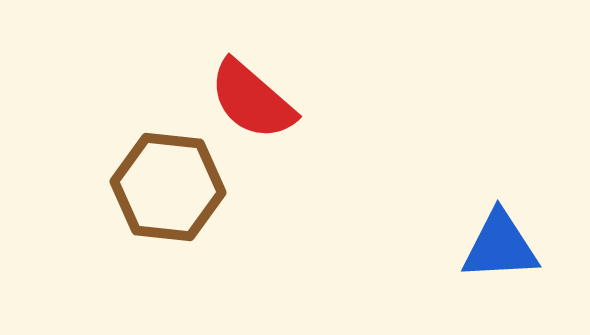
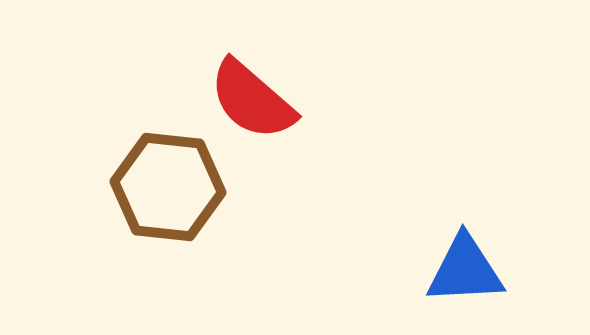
blue triangle: moved 35 px left, 24 px down
